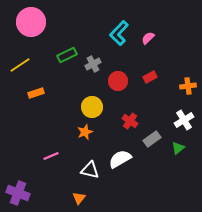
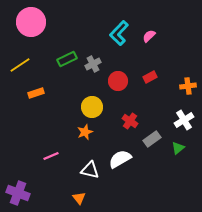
pink semicircle: moved 1 px right, 2 px up
green rectangle: moved 4 px down
orange triangle: rotated 16 degrees counterclockwise
